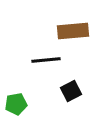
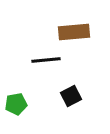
brown rectangle: moved 1 px right, 1 px down
black square: moved 5 px down
